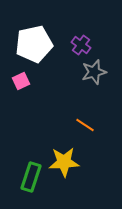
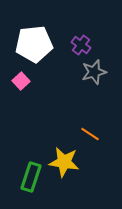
white pentagon: rotated 6 degrees clockwise
pink square: rotated 18 degrees counterclockwise
orange line: moved 5 px right, 9 px down
yellow star: rotated 12 degrees clockwise
